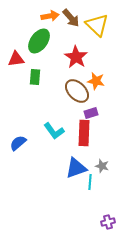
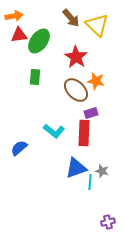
orange arrow: moved 36 px left
red triangle: moved 3 px right, 24 px up
brown ellipse: moved 1 px left, 1 px up
cyan L-shape: rotated 15 degrees counterclockwise
blue semicircle: moved 1 px right, 5 px down
gray star: moved 5 px down
